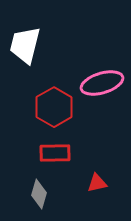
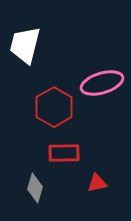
red rectangle: moved 9 px right
gray diamond: moved 4 px left, 6 px up
